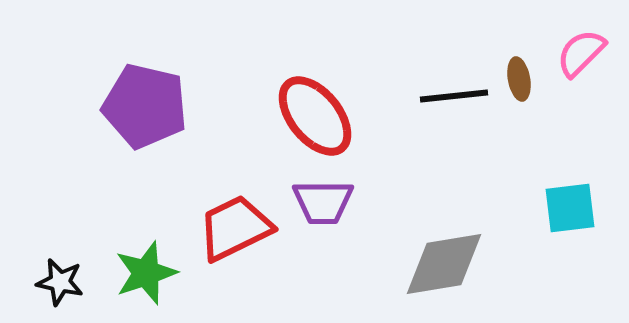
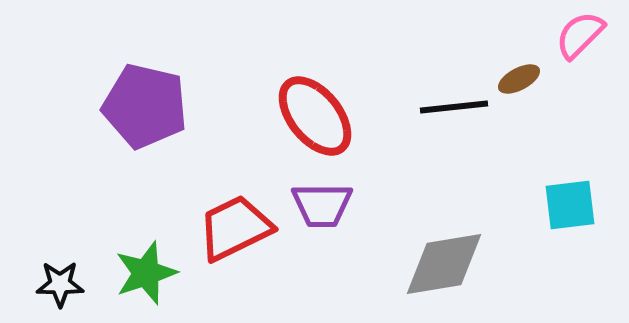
pink semicircle: moved 1 px left, 18 px up
brown ellipse: rotated 72 degrees clockwise
black line: moved 11 px down
purple trapezoid: moved 1 px left, 3 px down
cyan square: moved 3 px up
black star: moved 2 px down; rotated 12 degrees counterclockwise
